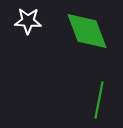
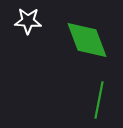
green diamond: moved 9 px down
